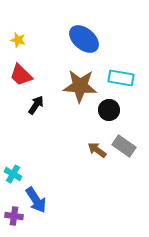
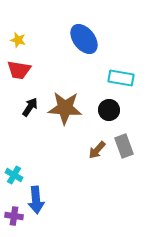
blue ellipse: rotated 12 degrees clockwise
red trapezoid: moved 2 px left, 5 px up; rotated 35 degrees counterclockwise
brown star: moved 15 px left, 22 px down
black arrow: moved 6 px left, 2 px down
gray rectangle: rotated 35 degrees clockwise
brown arrow: rotated 84 degrees counterclockwise
cyan cross: moved 1 px right, 1 px down
blue arrow: rotated 28 degrees clockwise
